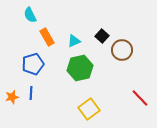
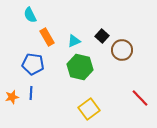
blue pentagon: rotated 25 degrees clockwise
green hexagon: moved 1 px up; rotated 25 degrees clockwise
